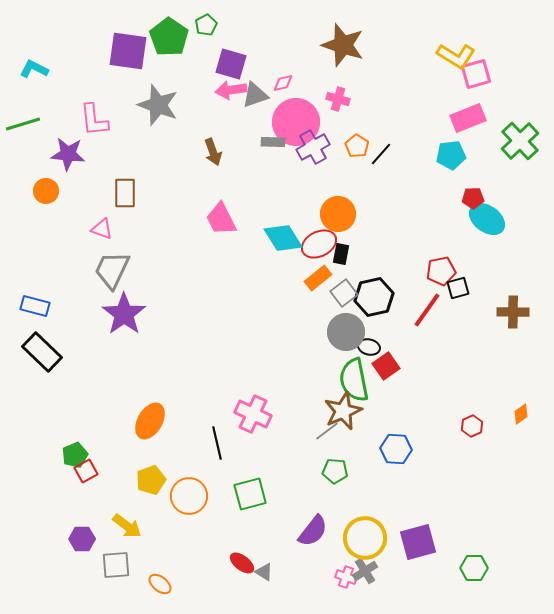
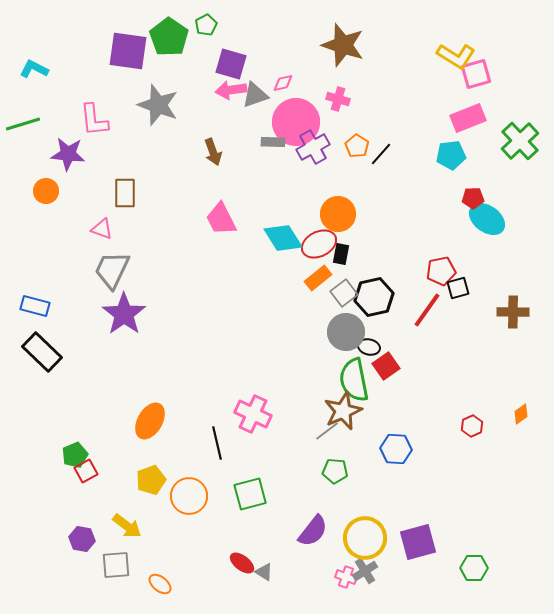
purple hexagon at (82, 539): rotated 10 degrees clockwise
